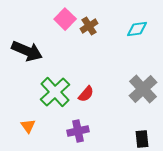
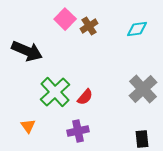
red semicircle: moved 1 px left, 3 px down
